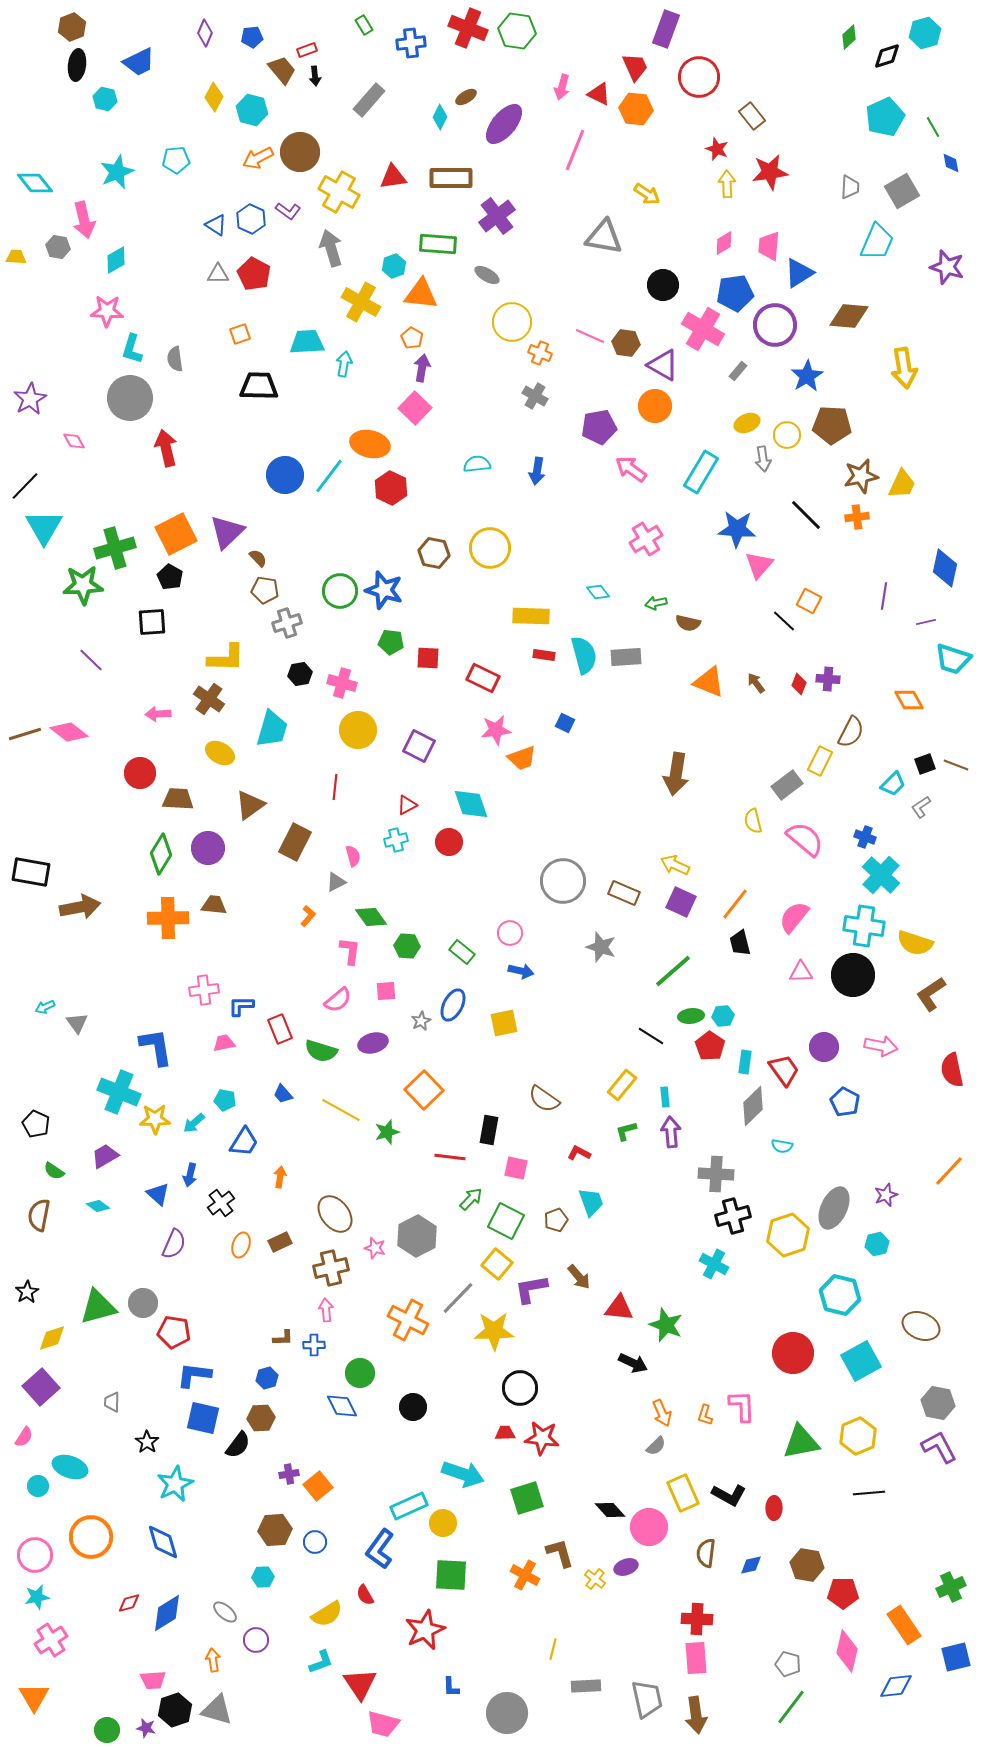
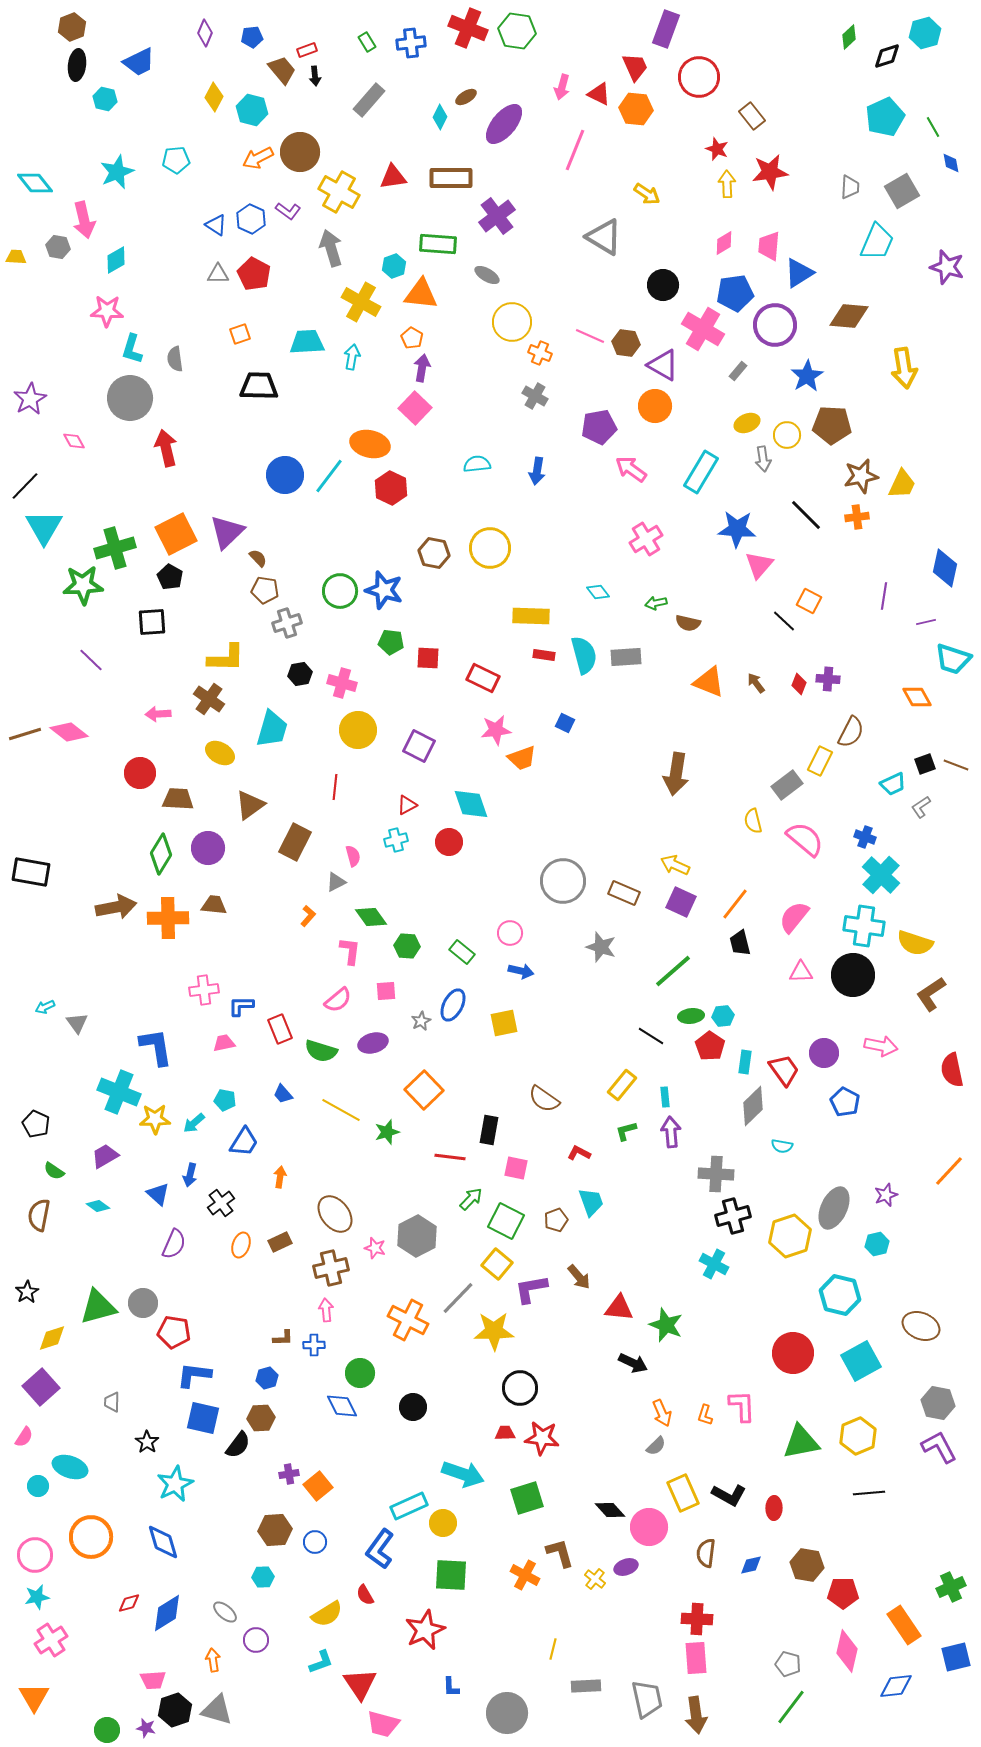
green rectangle at (364, 25): moved 3 px right, 17 px down
gray triangle at (604, 237): rotated 21 degrees clockwise
cyan arrow at (344, 364): moved 8 px right, 7 px up
orange diamond at (909, 700): moved 8 px right, 3 px up
cyan trapezoid at (893, 784): rotated 20 degrees clockwise
brown arrow at (80, 907): moved 36 px right
purple circle at (824, 1047): moved 6 px down
yellow hexagon at (788, 1235): moved 2 px right, 1 px down
